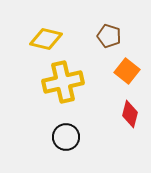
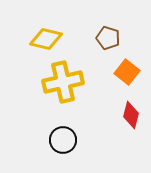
brown pentagon: moved 1 px left, 2 px down
orange square: moved 1 px down
red diamond: moved 1 px right, 1 px down
black circle: moved 3 px left, 3 px down
